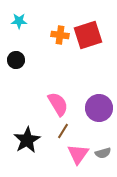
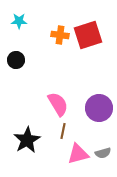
brown line: rotated 21 degrees counterclockwise
pink triangle: rotated 40 degrees clockwise
